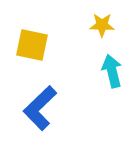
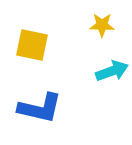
cyan arrow: rotated 84 degrees clockwise
blue L-shape: rotated 123 degrees counterclockwise
